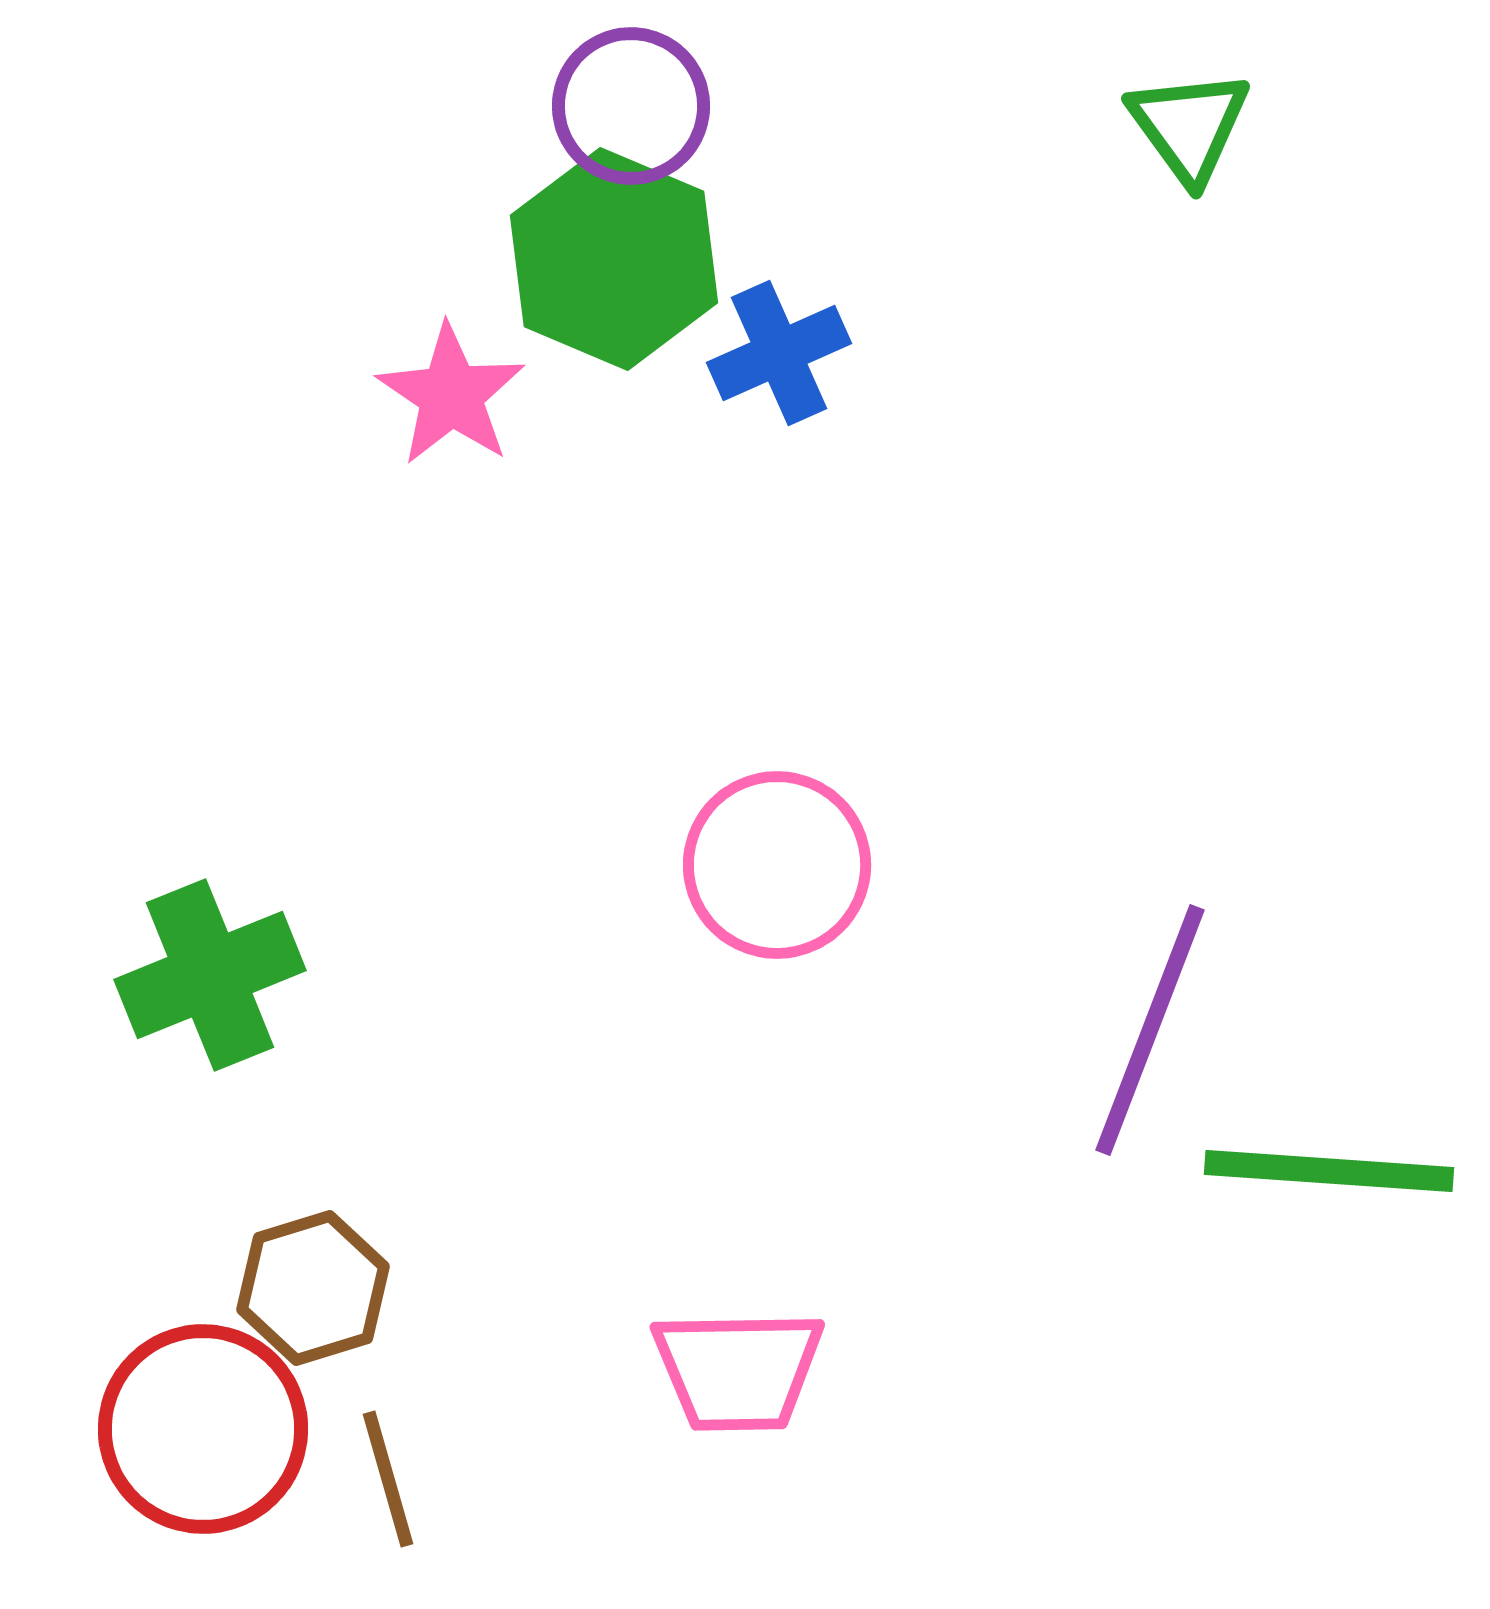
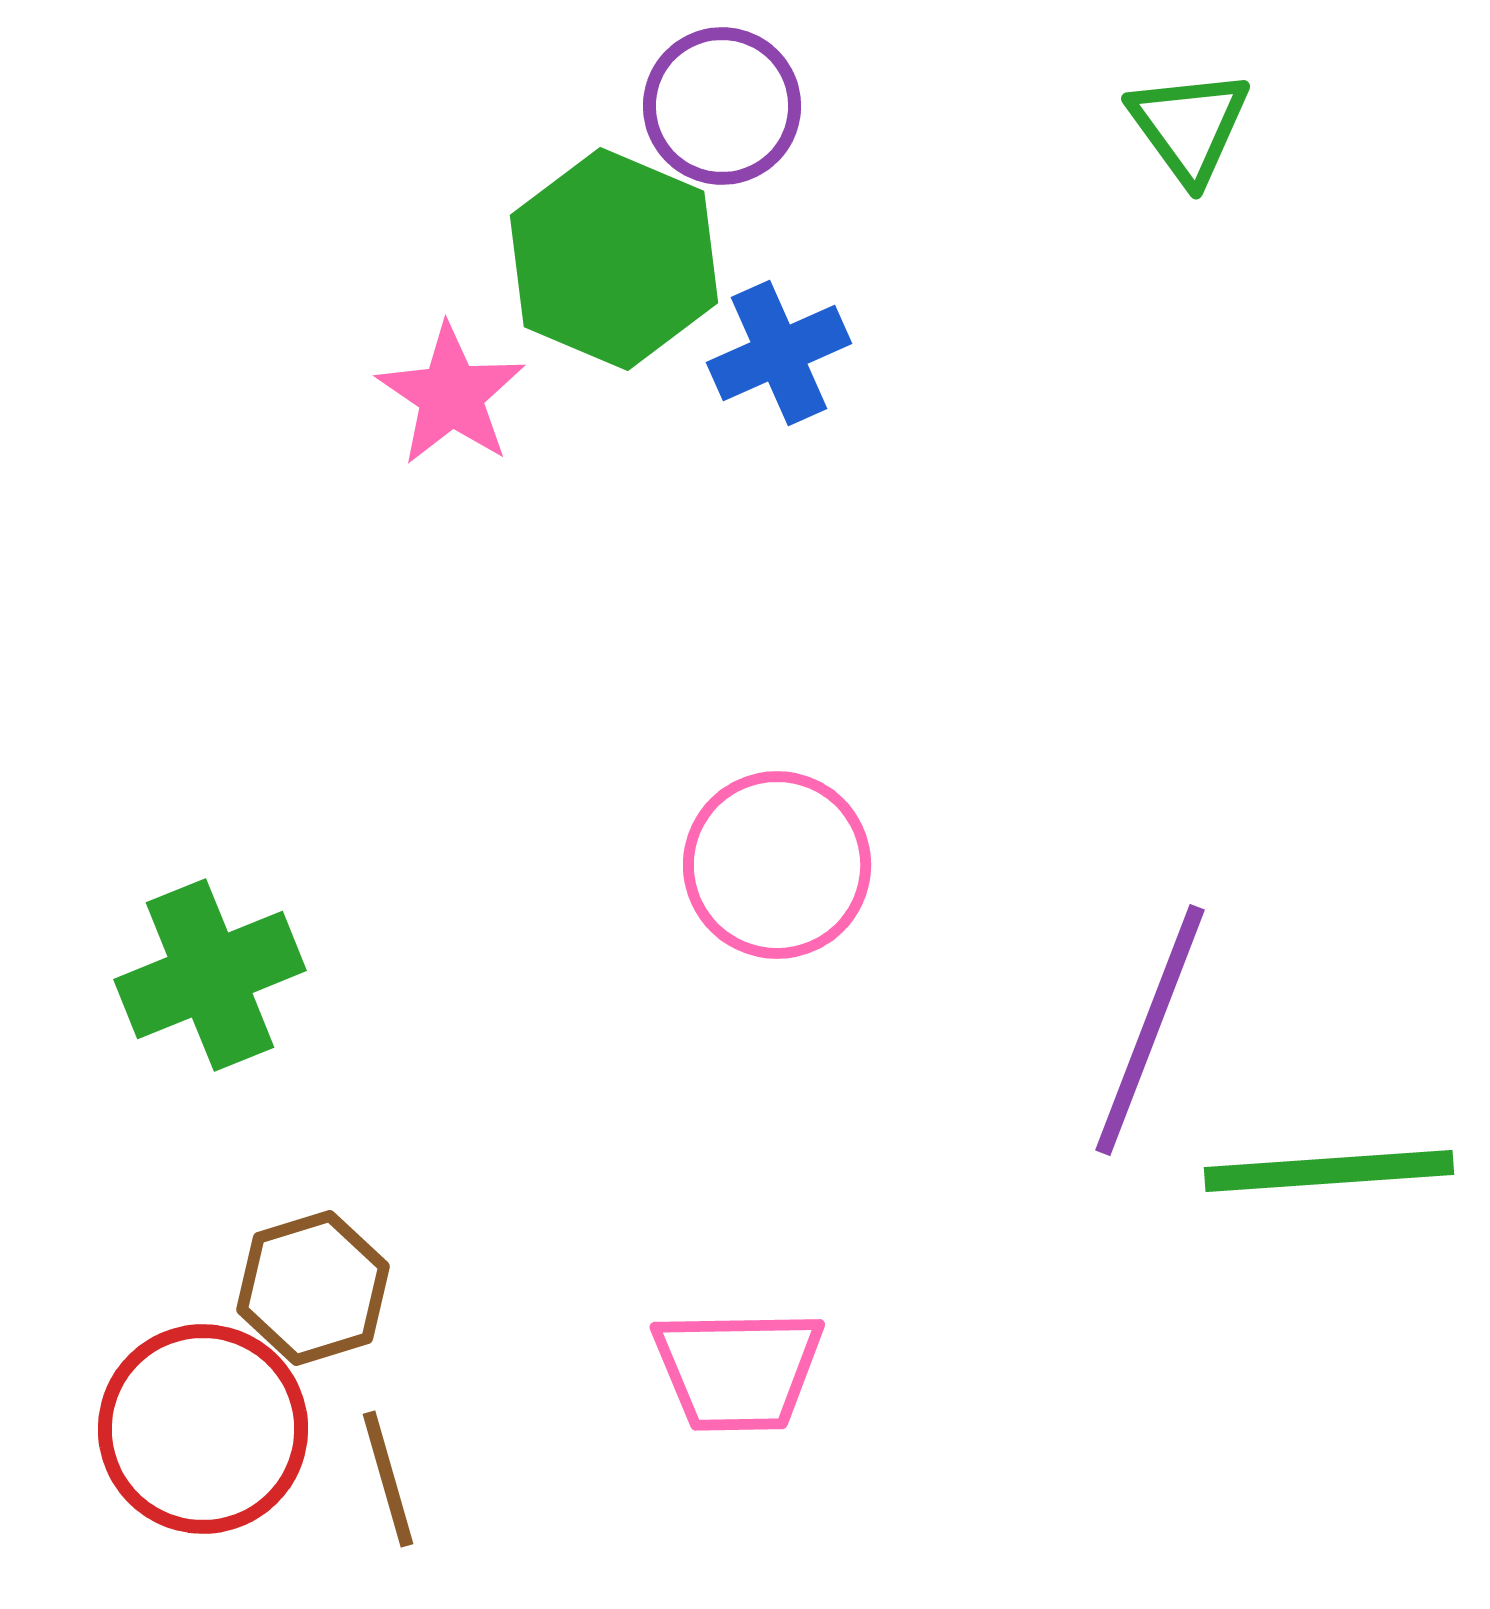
purple circle: moved 91 px right
green line: rotated 8 degrees counterclockwise
